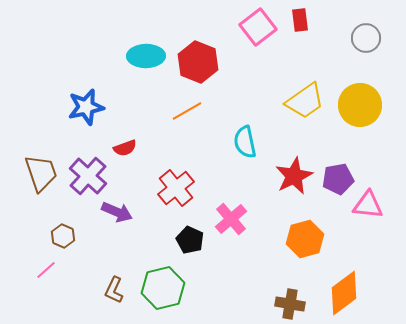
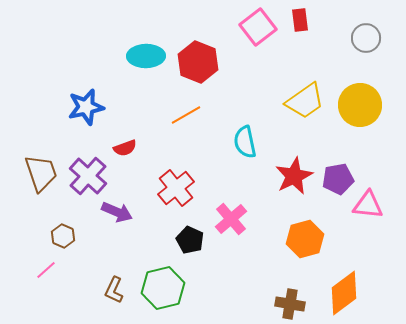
orange line: moved 1 px left, 4 px down
